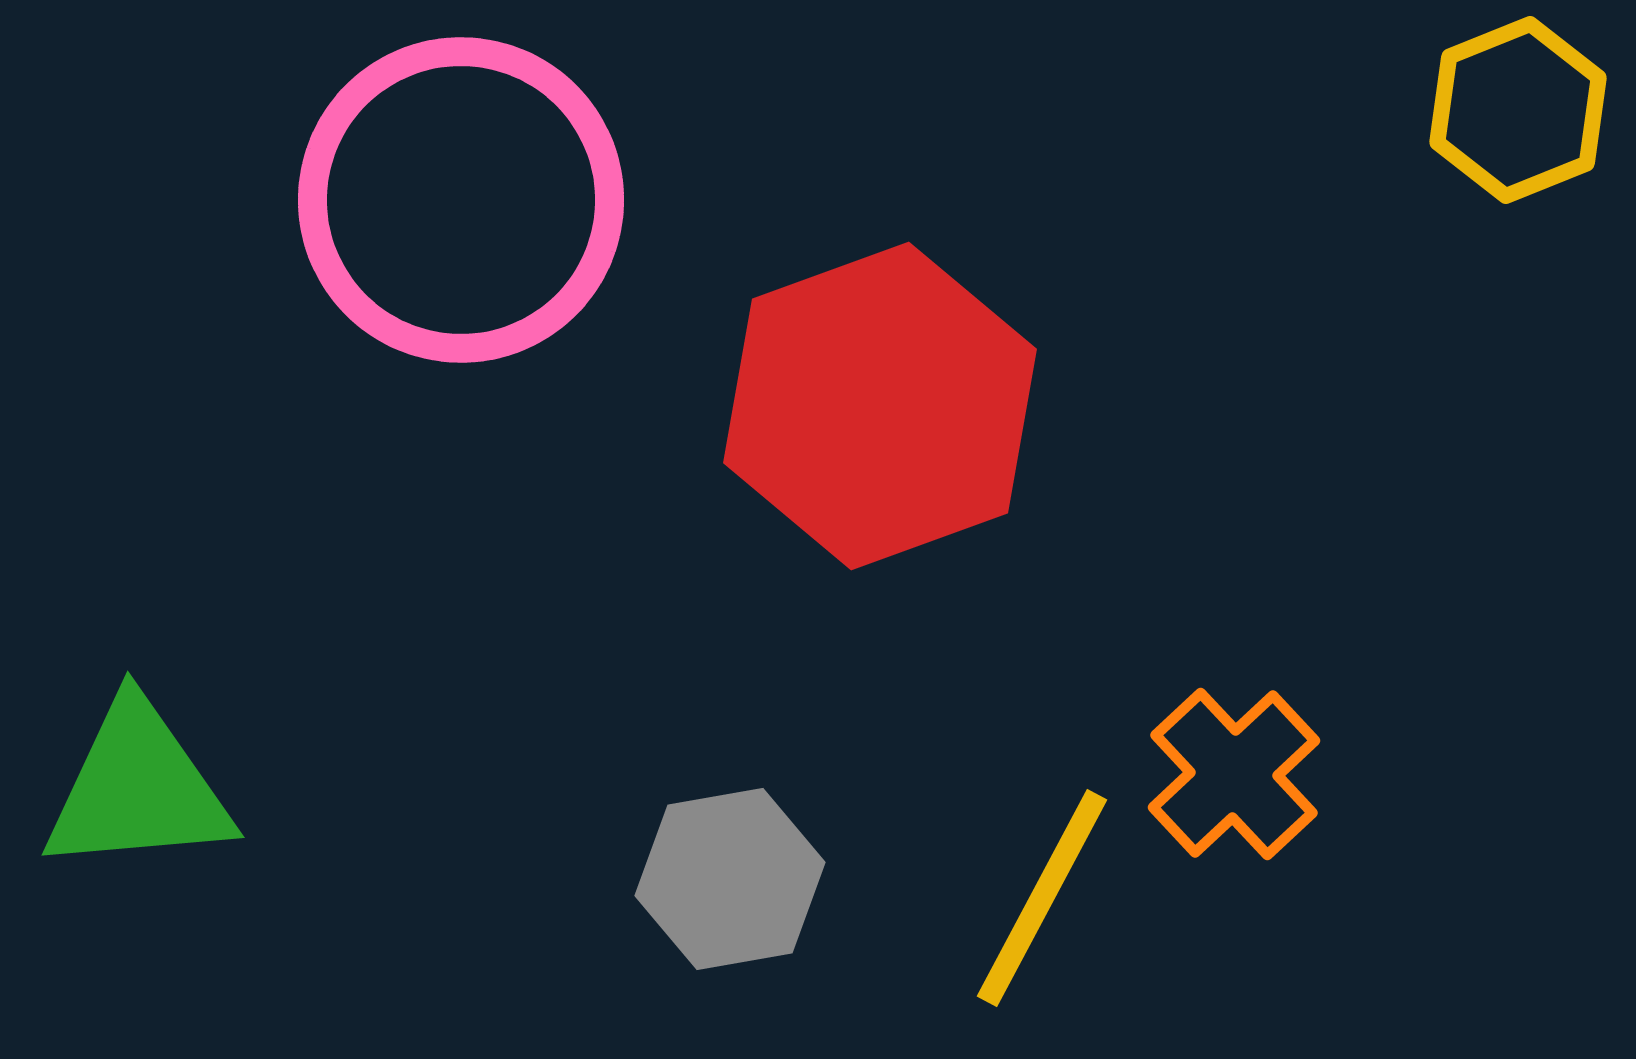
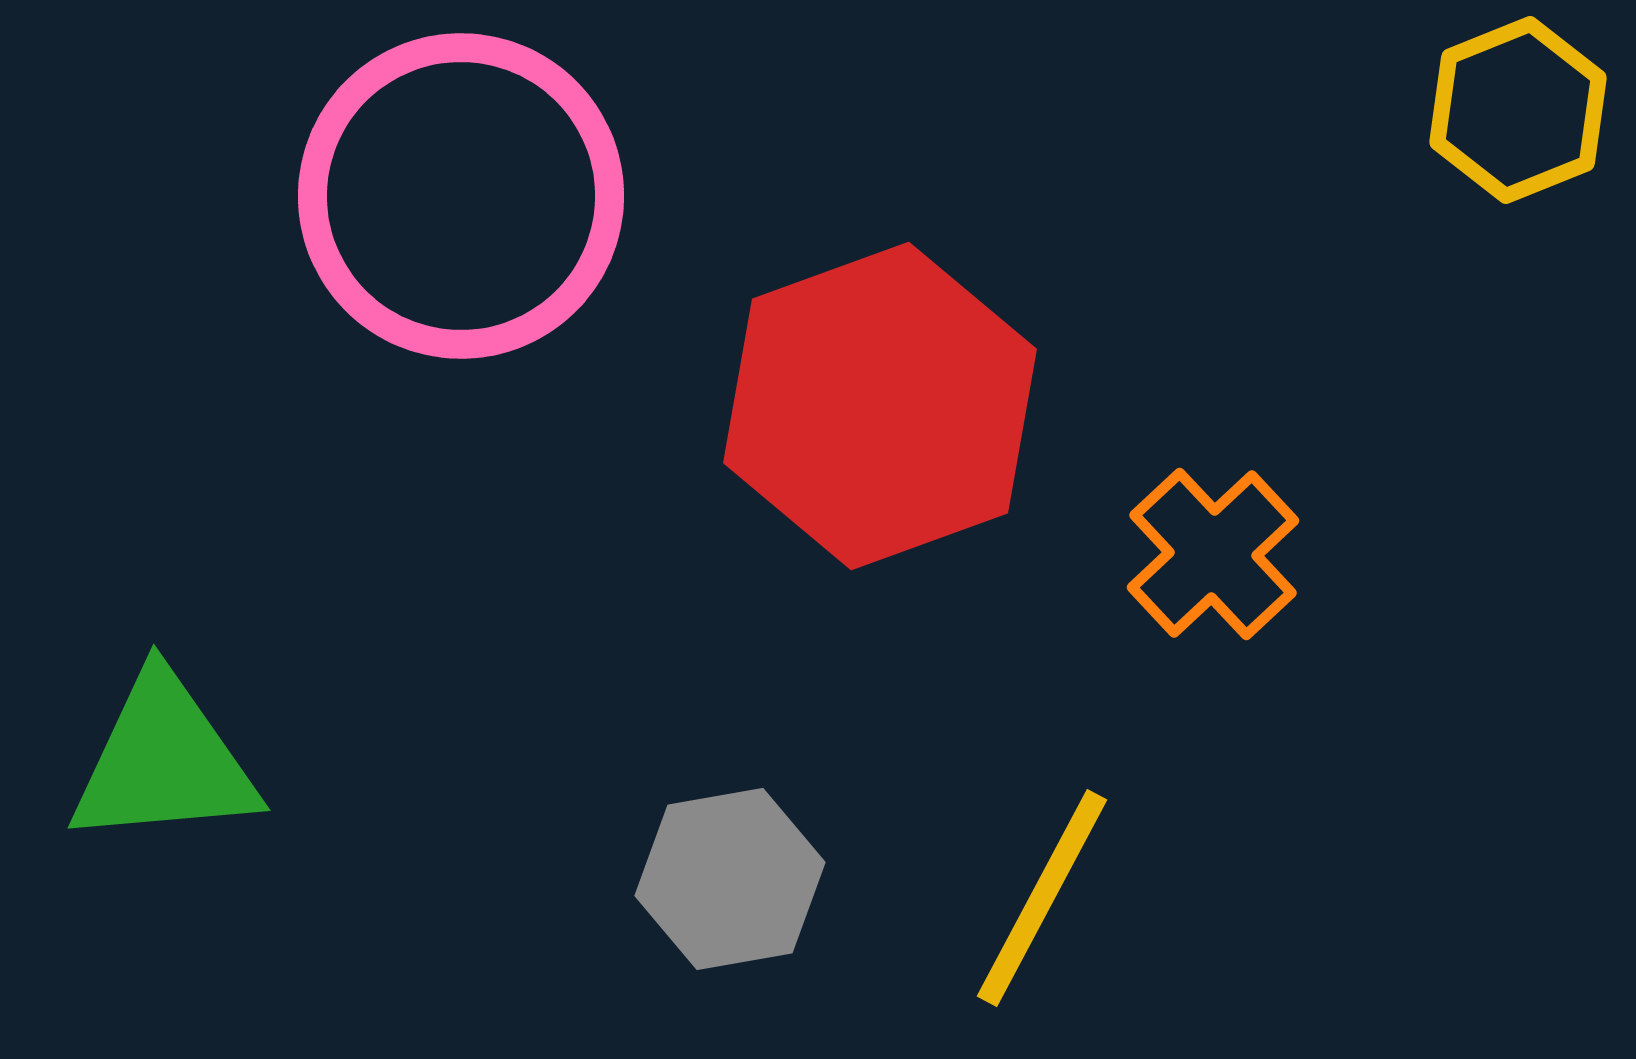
pink circle: moved 4 px up
orange cross: moved 21 px left, 220 px up
green triangle: moved 26 px right, 27 px up
